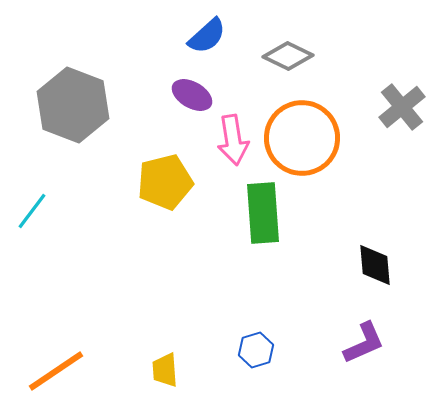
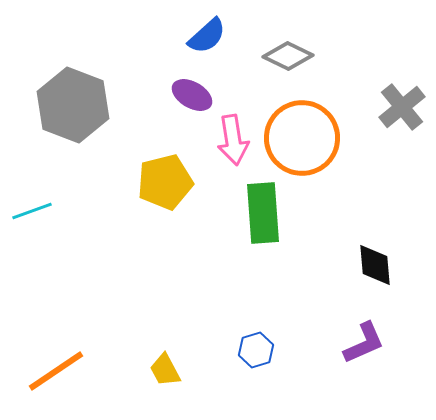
cyan line: rotated 33 degrees clockwise
yellow trapezoid: rotated 24 degrees counterclockwise
